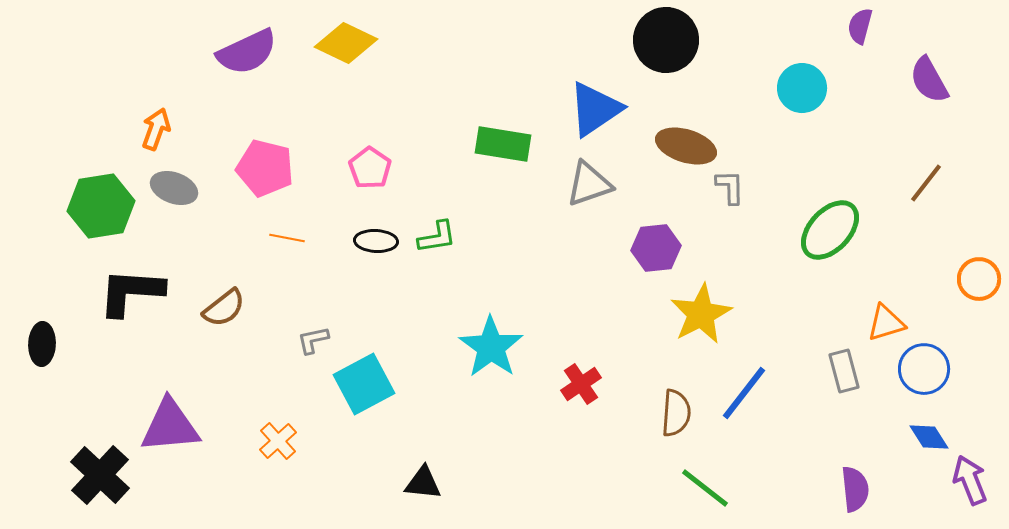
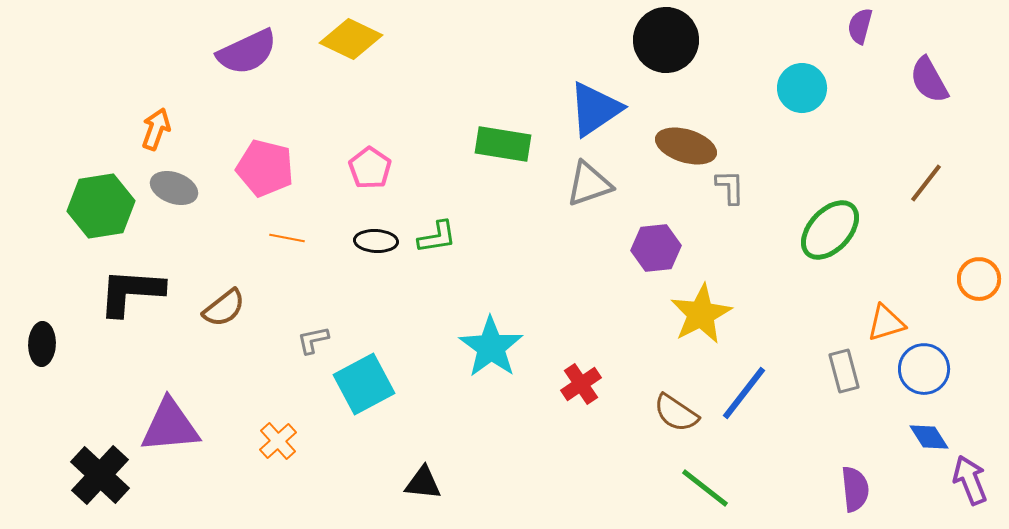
yellow diamond at (346, 43): moved 5 px right, 4 px up
brown semicircle at (676, 413): rotated 120 degrees clockwise
